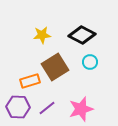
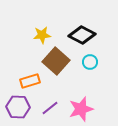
brown square: moved 1 px right, 6 px up; rotated 16 degrees counterclockwise
purple line: moved 3 px right
